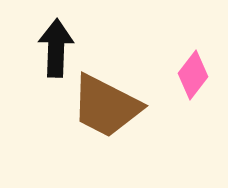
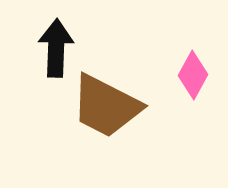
pink diamond: rotated 9 degrees counterclockwise
